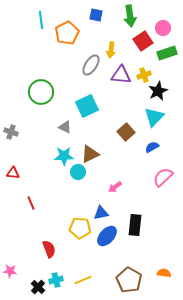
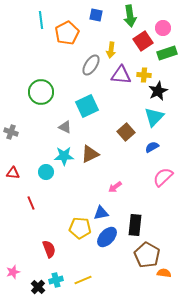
yellow cross: rotated 24 degrees clockwise
cyan circle: moved 32 px left
blue ellipse: moved 1 px down
pink star: moved 3 px right, 1 px down; rotated 24 degrees counterclockwise
brown pentagon: moved 18 px right, 25 px up
